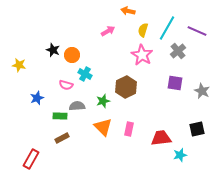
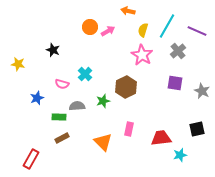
cyan line: moved 2 px up
orange circle: moved 18 px right, 28 px up
yellow star: moved 1 px left, 1 px up
cyan cross: rotated 16 degrees clockwise
pink semicircle: moved 4 px left, 1 px up
green rectangle: moved 1 px left, 1 px down
orange triangle: moved 15 px down
